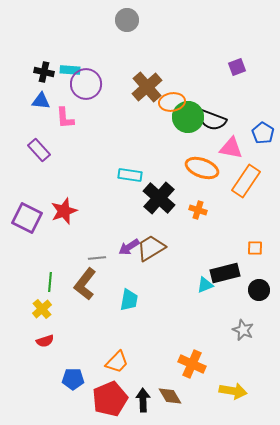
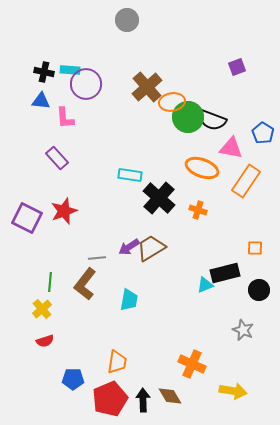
purple rectangle at (39, 150): moved 18 px right, 8 px down
orange trapezoid at (117, 362): rotated 35 degrees counterclockwise
